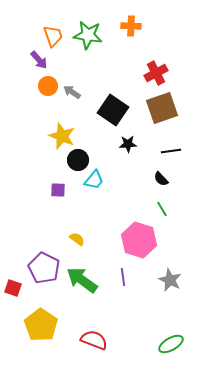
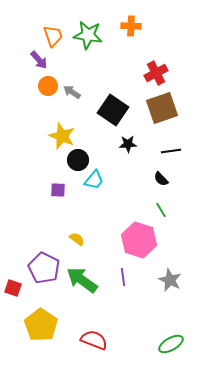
green line: moved 1 px left, 1 px down
